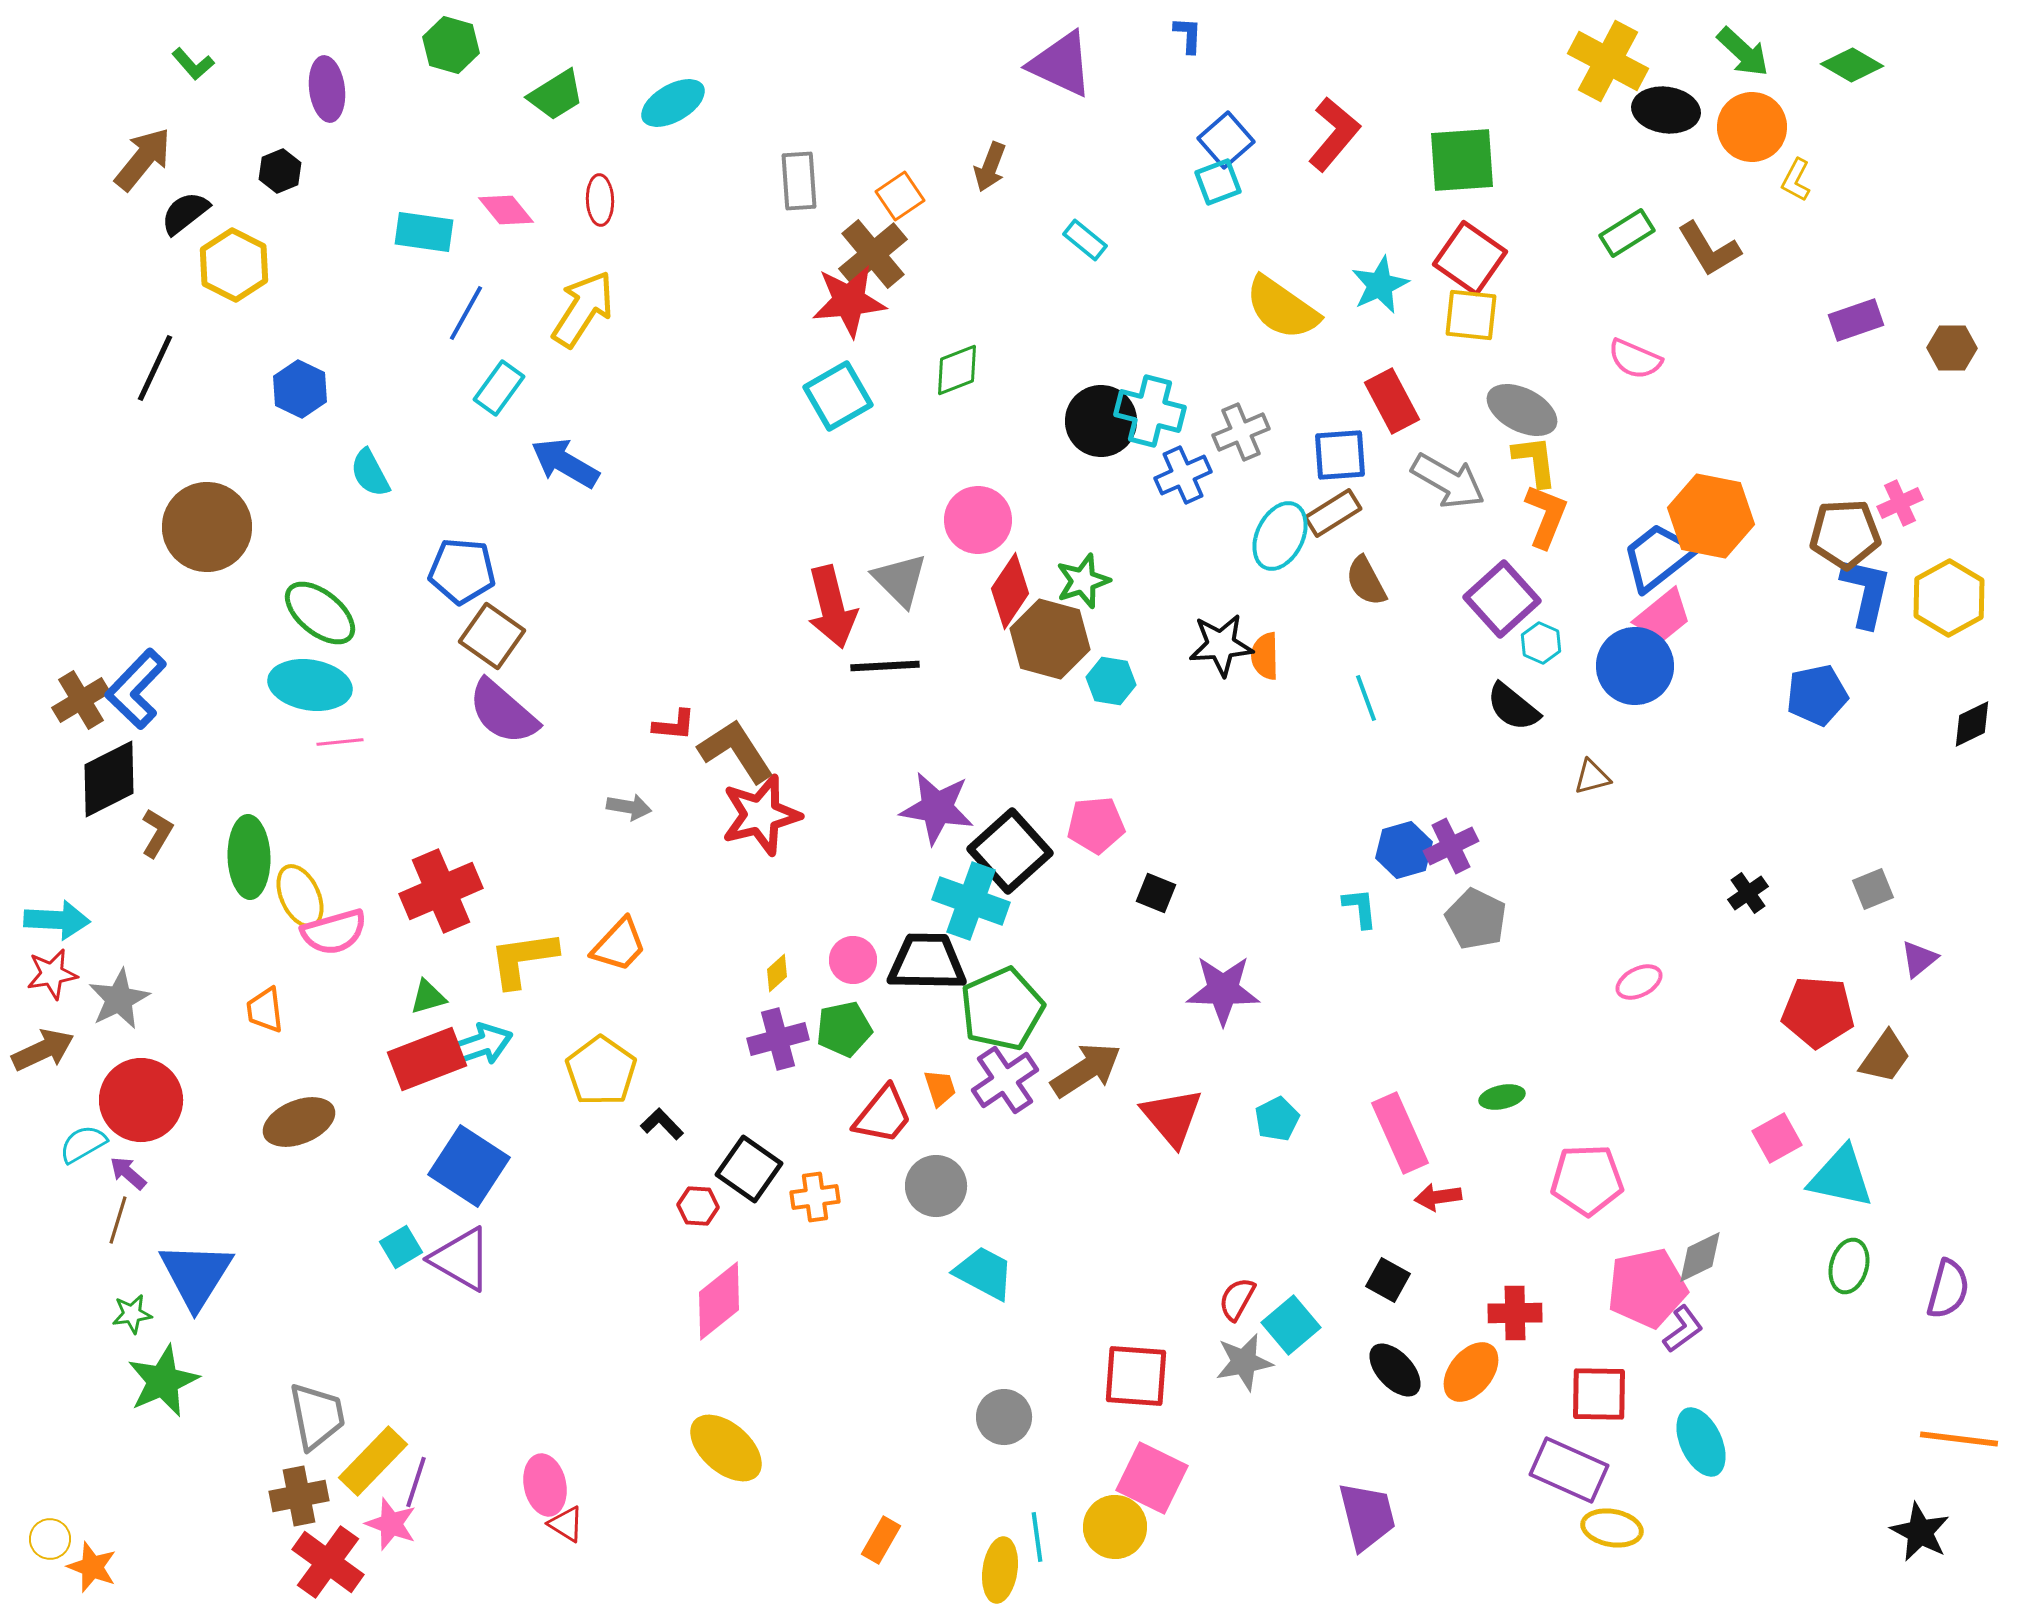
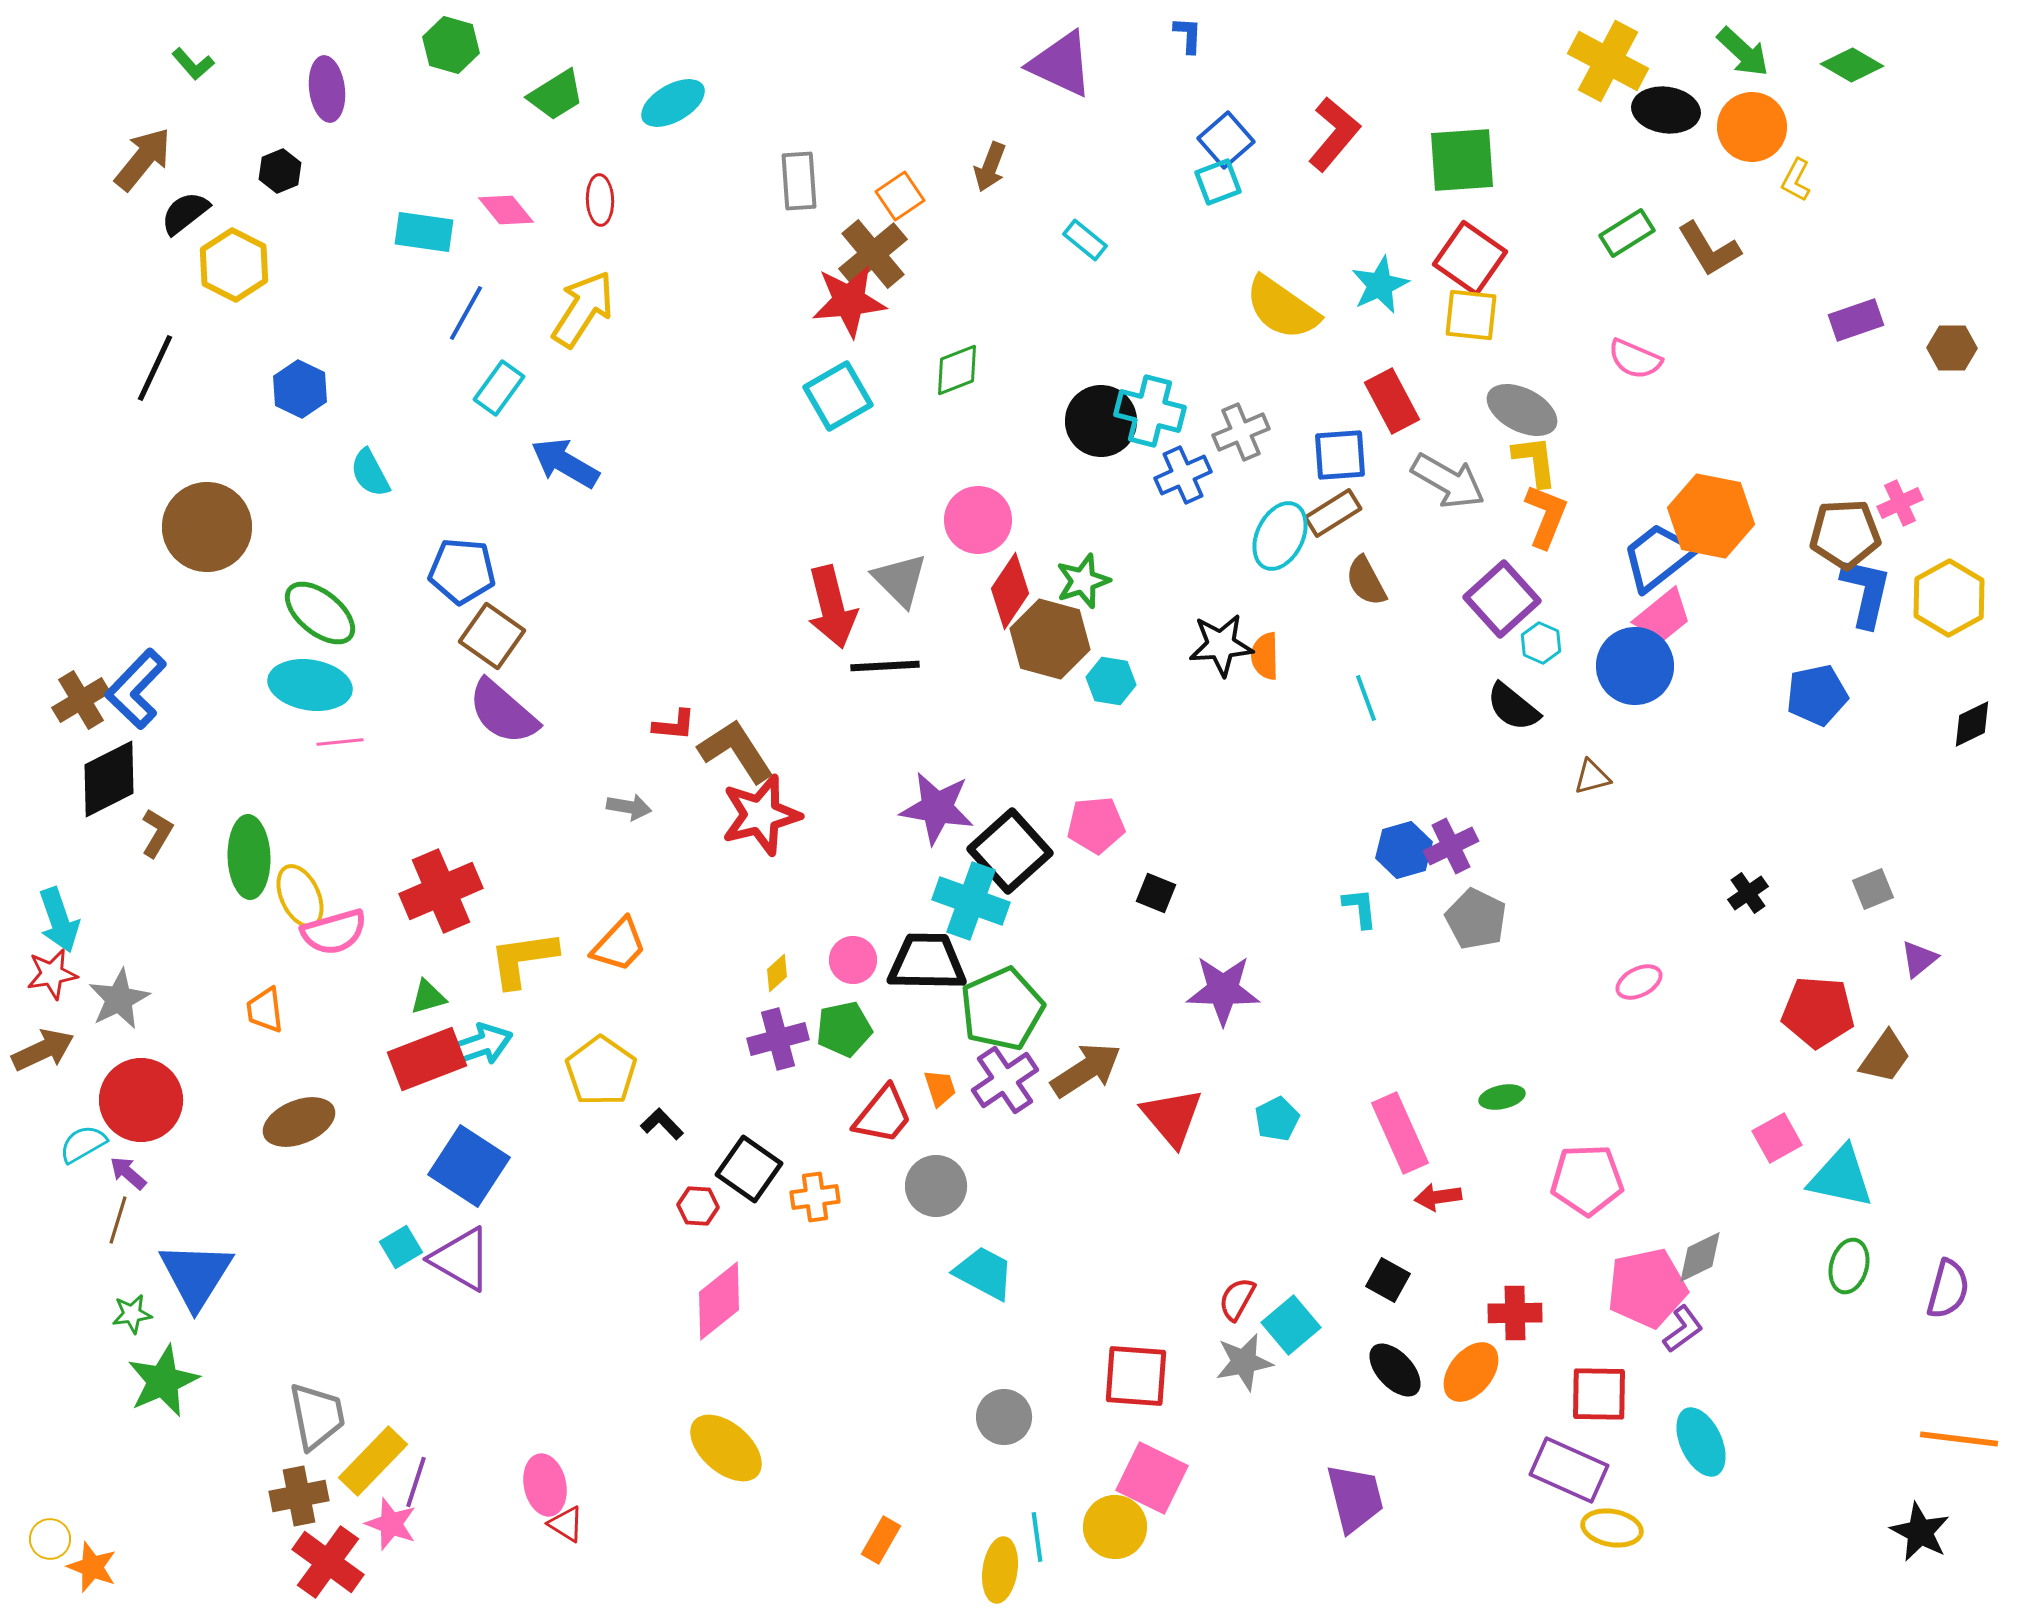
cyan arrow at (57, 920): moved 2 px right; rotated 68 degrees clockwise
purple trapezoid at (1367, 1516): moved 12 px left, 18 px up
